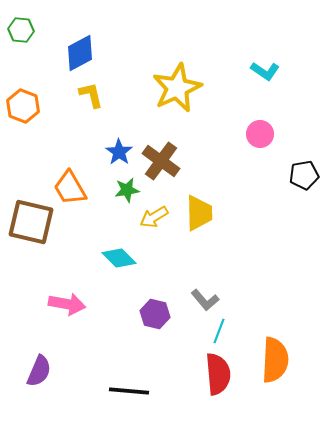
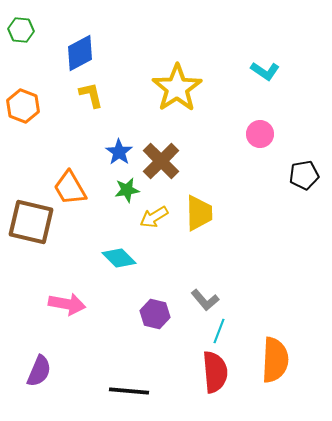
yellow star: rotated 9 degrees counterclockwise
brown cross: rotated 9 degrees clockwise
red semicircle: moved 3 px left, 2 px up
